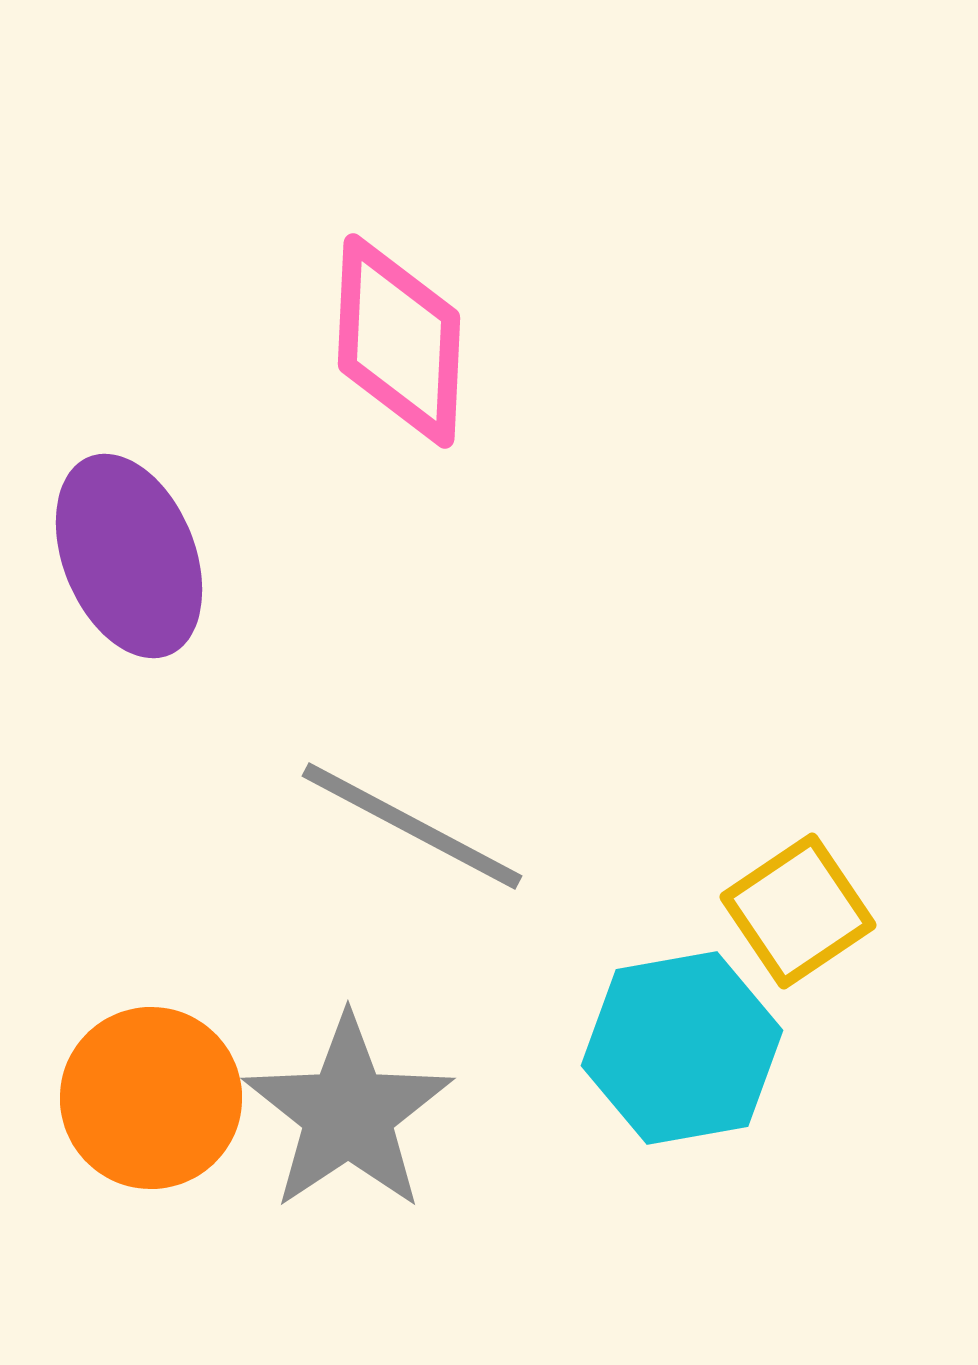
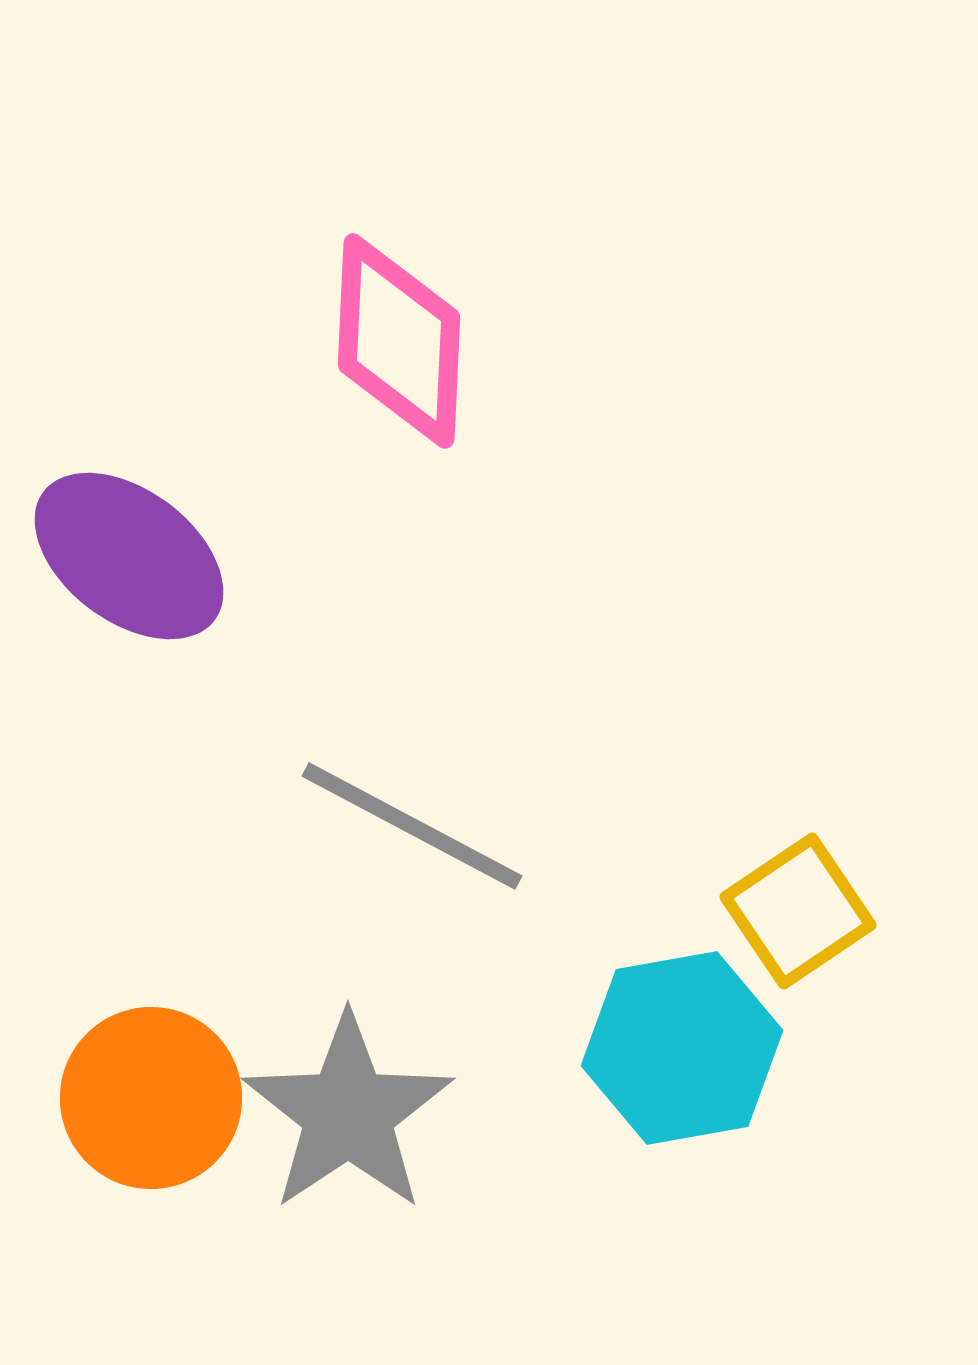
purple ellipse: rotated 31 degrees counterclockwise
